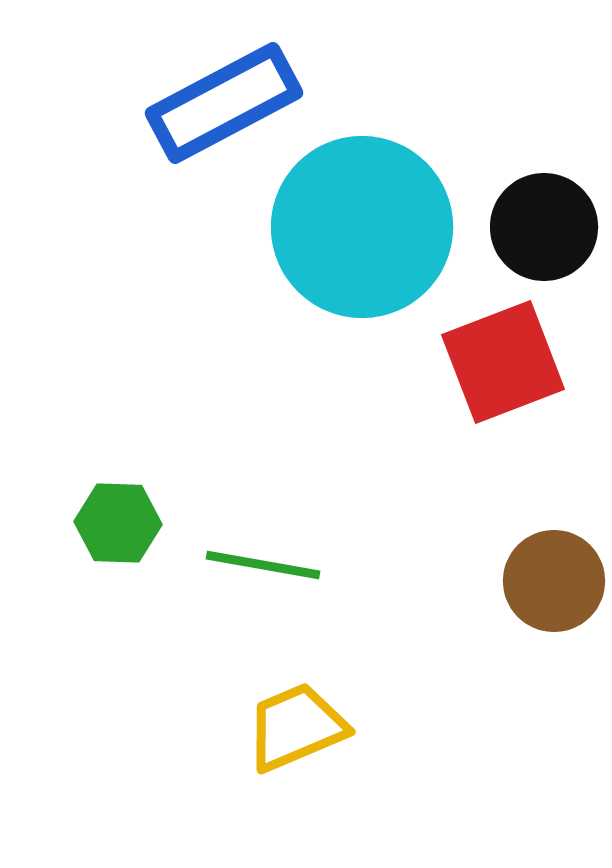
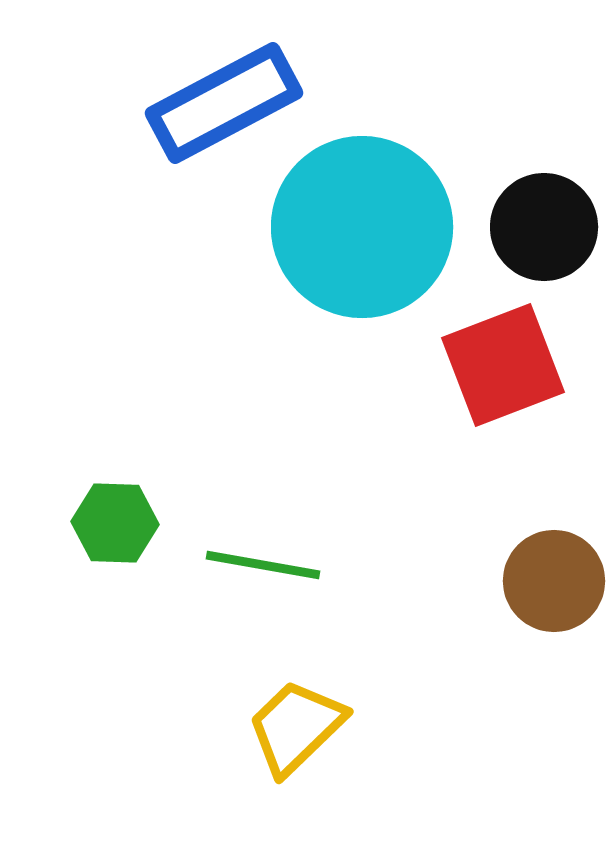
red square: moved 3 px down
green hexagon: moved 3 px left
yellow trapezoid: rotated 21 degrees counterclockwise
